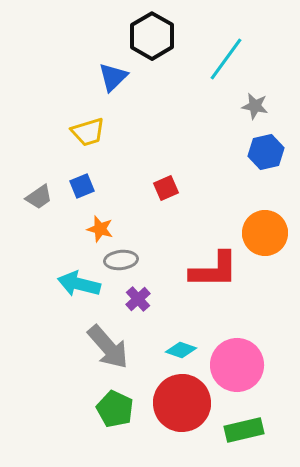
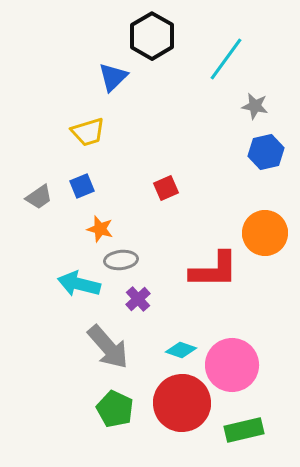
pink circle: moved 5 px left
